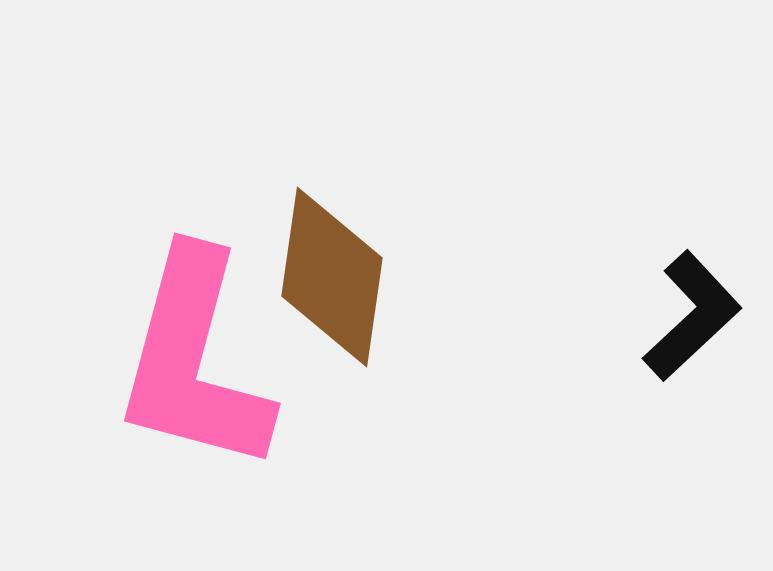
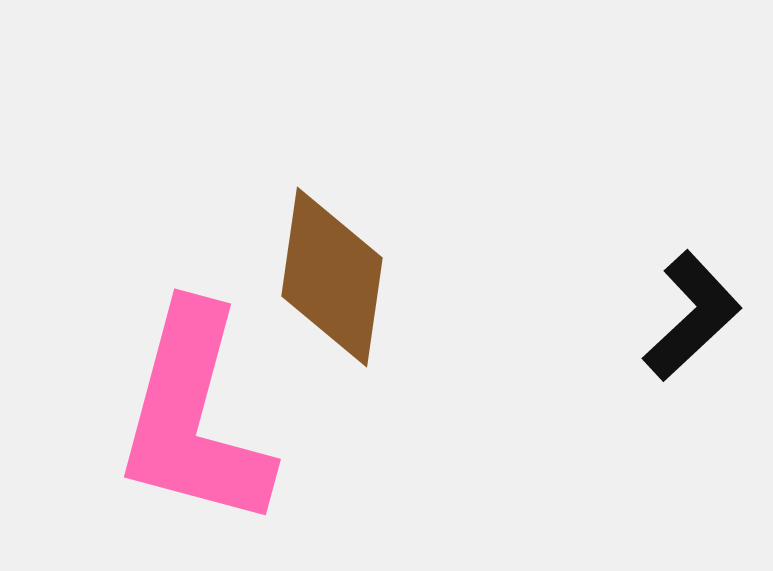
pink L-shape: moved 56 px down
